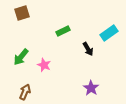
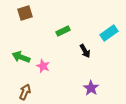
brown square: moved 3 px right
black arrow: moved 3 px left, 2 px down
green arrow: rotated 72 degrees clockwise
pink star: moved 1 px left, 1 px down
